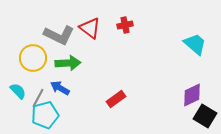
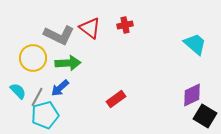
blue arrow: rotated 72 degrees counterclockwise
gray line: moved 1 px left, 1 px up
